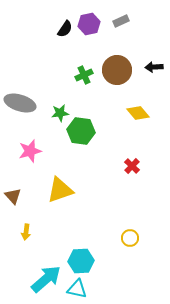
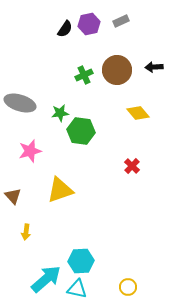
yellow circle: moved 2 px left, 49 px down
